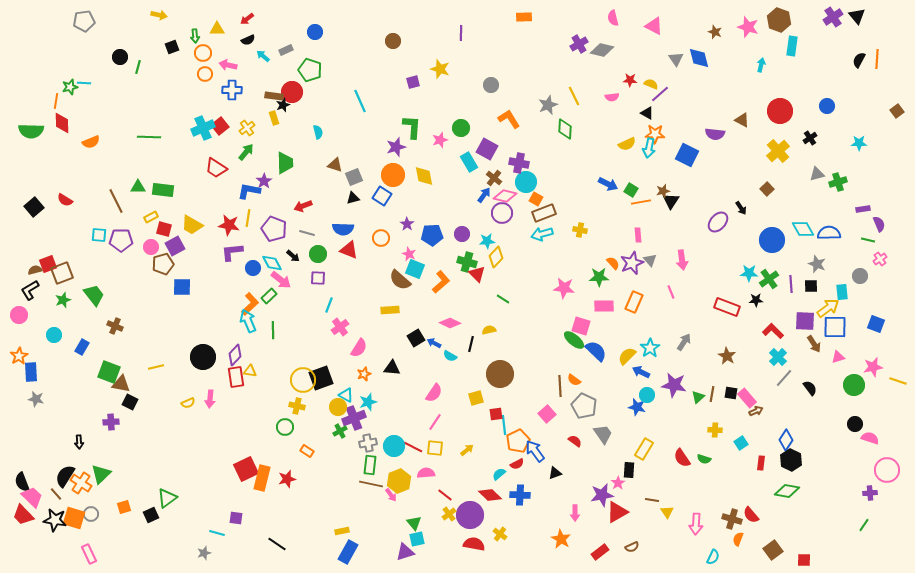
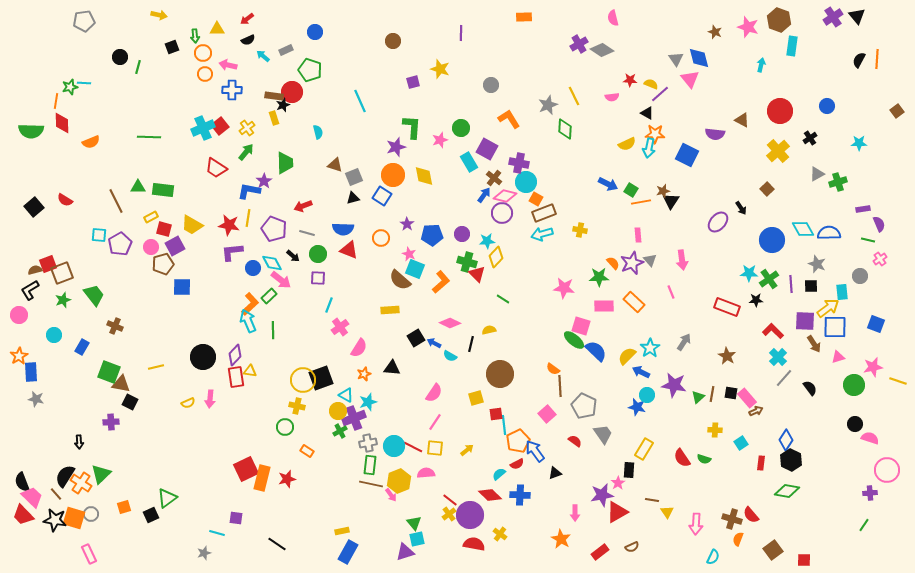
pink triangle at (654, 26): moved 36 px right, 53 px down; rotated 24 degrees clockwise
gray diamond at (602, 50): rotated 20 degrees clockwise
gray triangle at (817, 174): rotated 14 degrees counterclockwise
purple pentagon at (121, 240): moved 1 px left, 4 px down; rotated 30 degrees counterclockwise
orange rectangle at (634, 302): rotated 70 degrees counterclockwise
orange semicircle at (574, 380): moved 21 px left, 11 px up
yellow circle at (338, 407): moved 4 px down
red line at (445, 495): moved 5 px right, 5 px down
